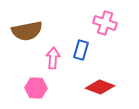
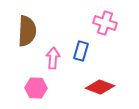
brown semicircle: rotated 76 degrees counterclockwise
blue rectangle: moved 1 px down
